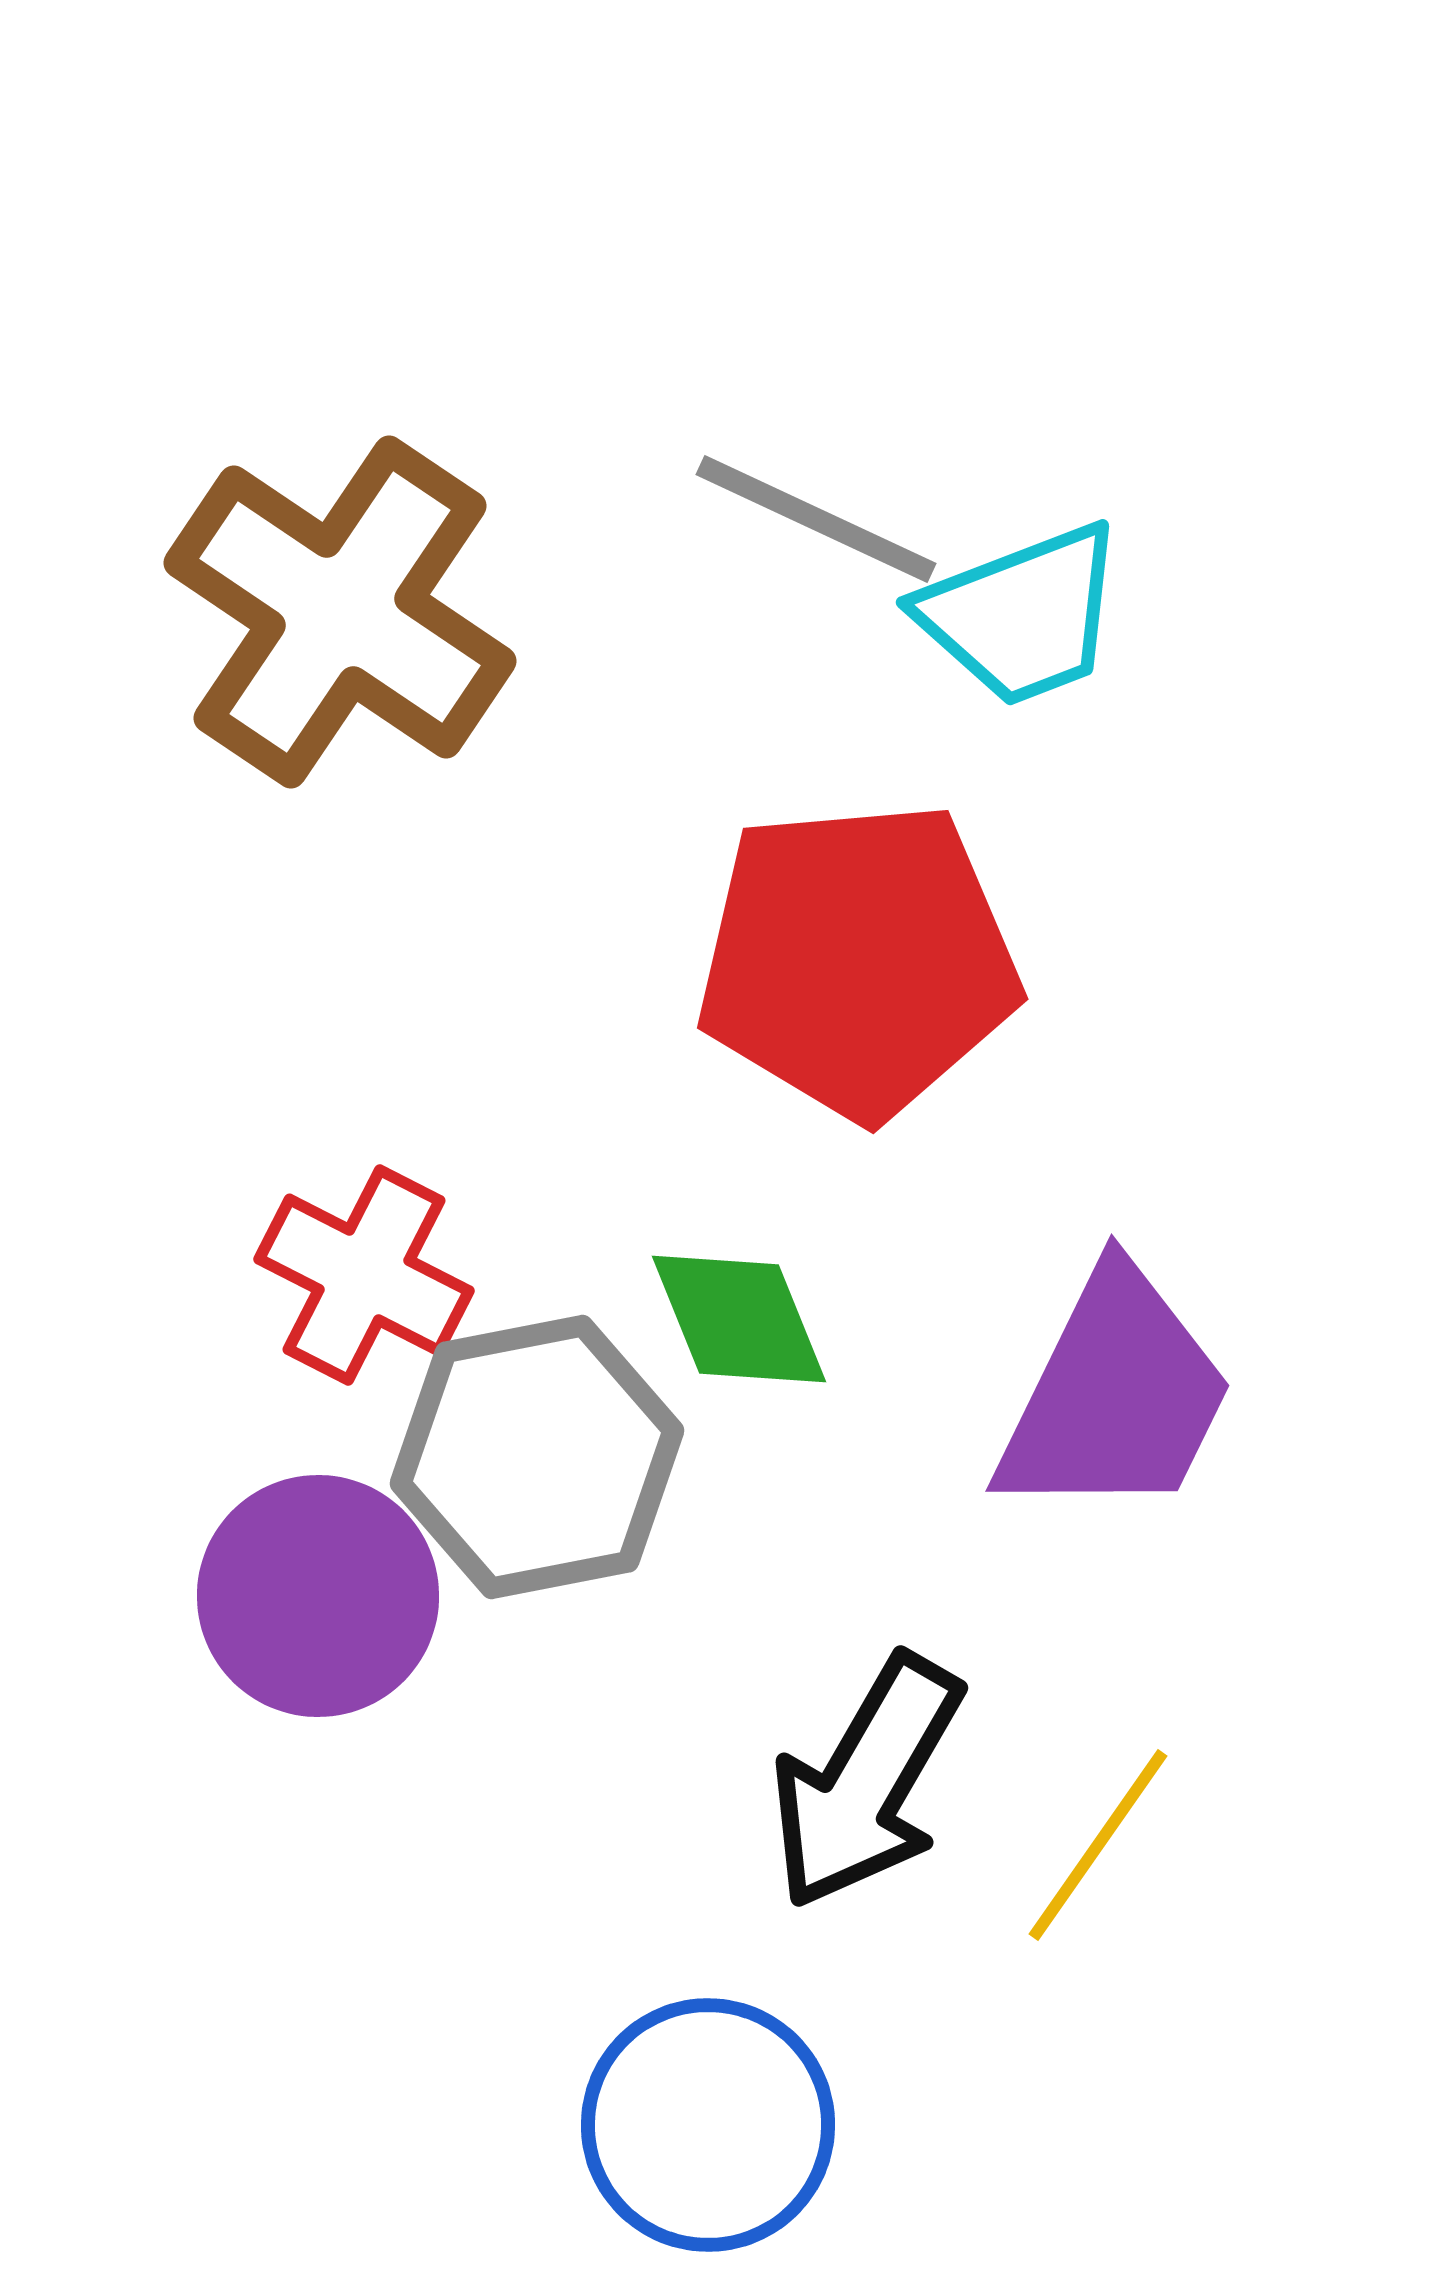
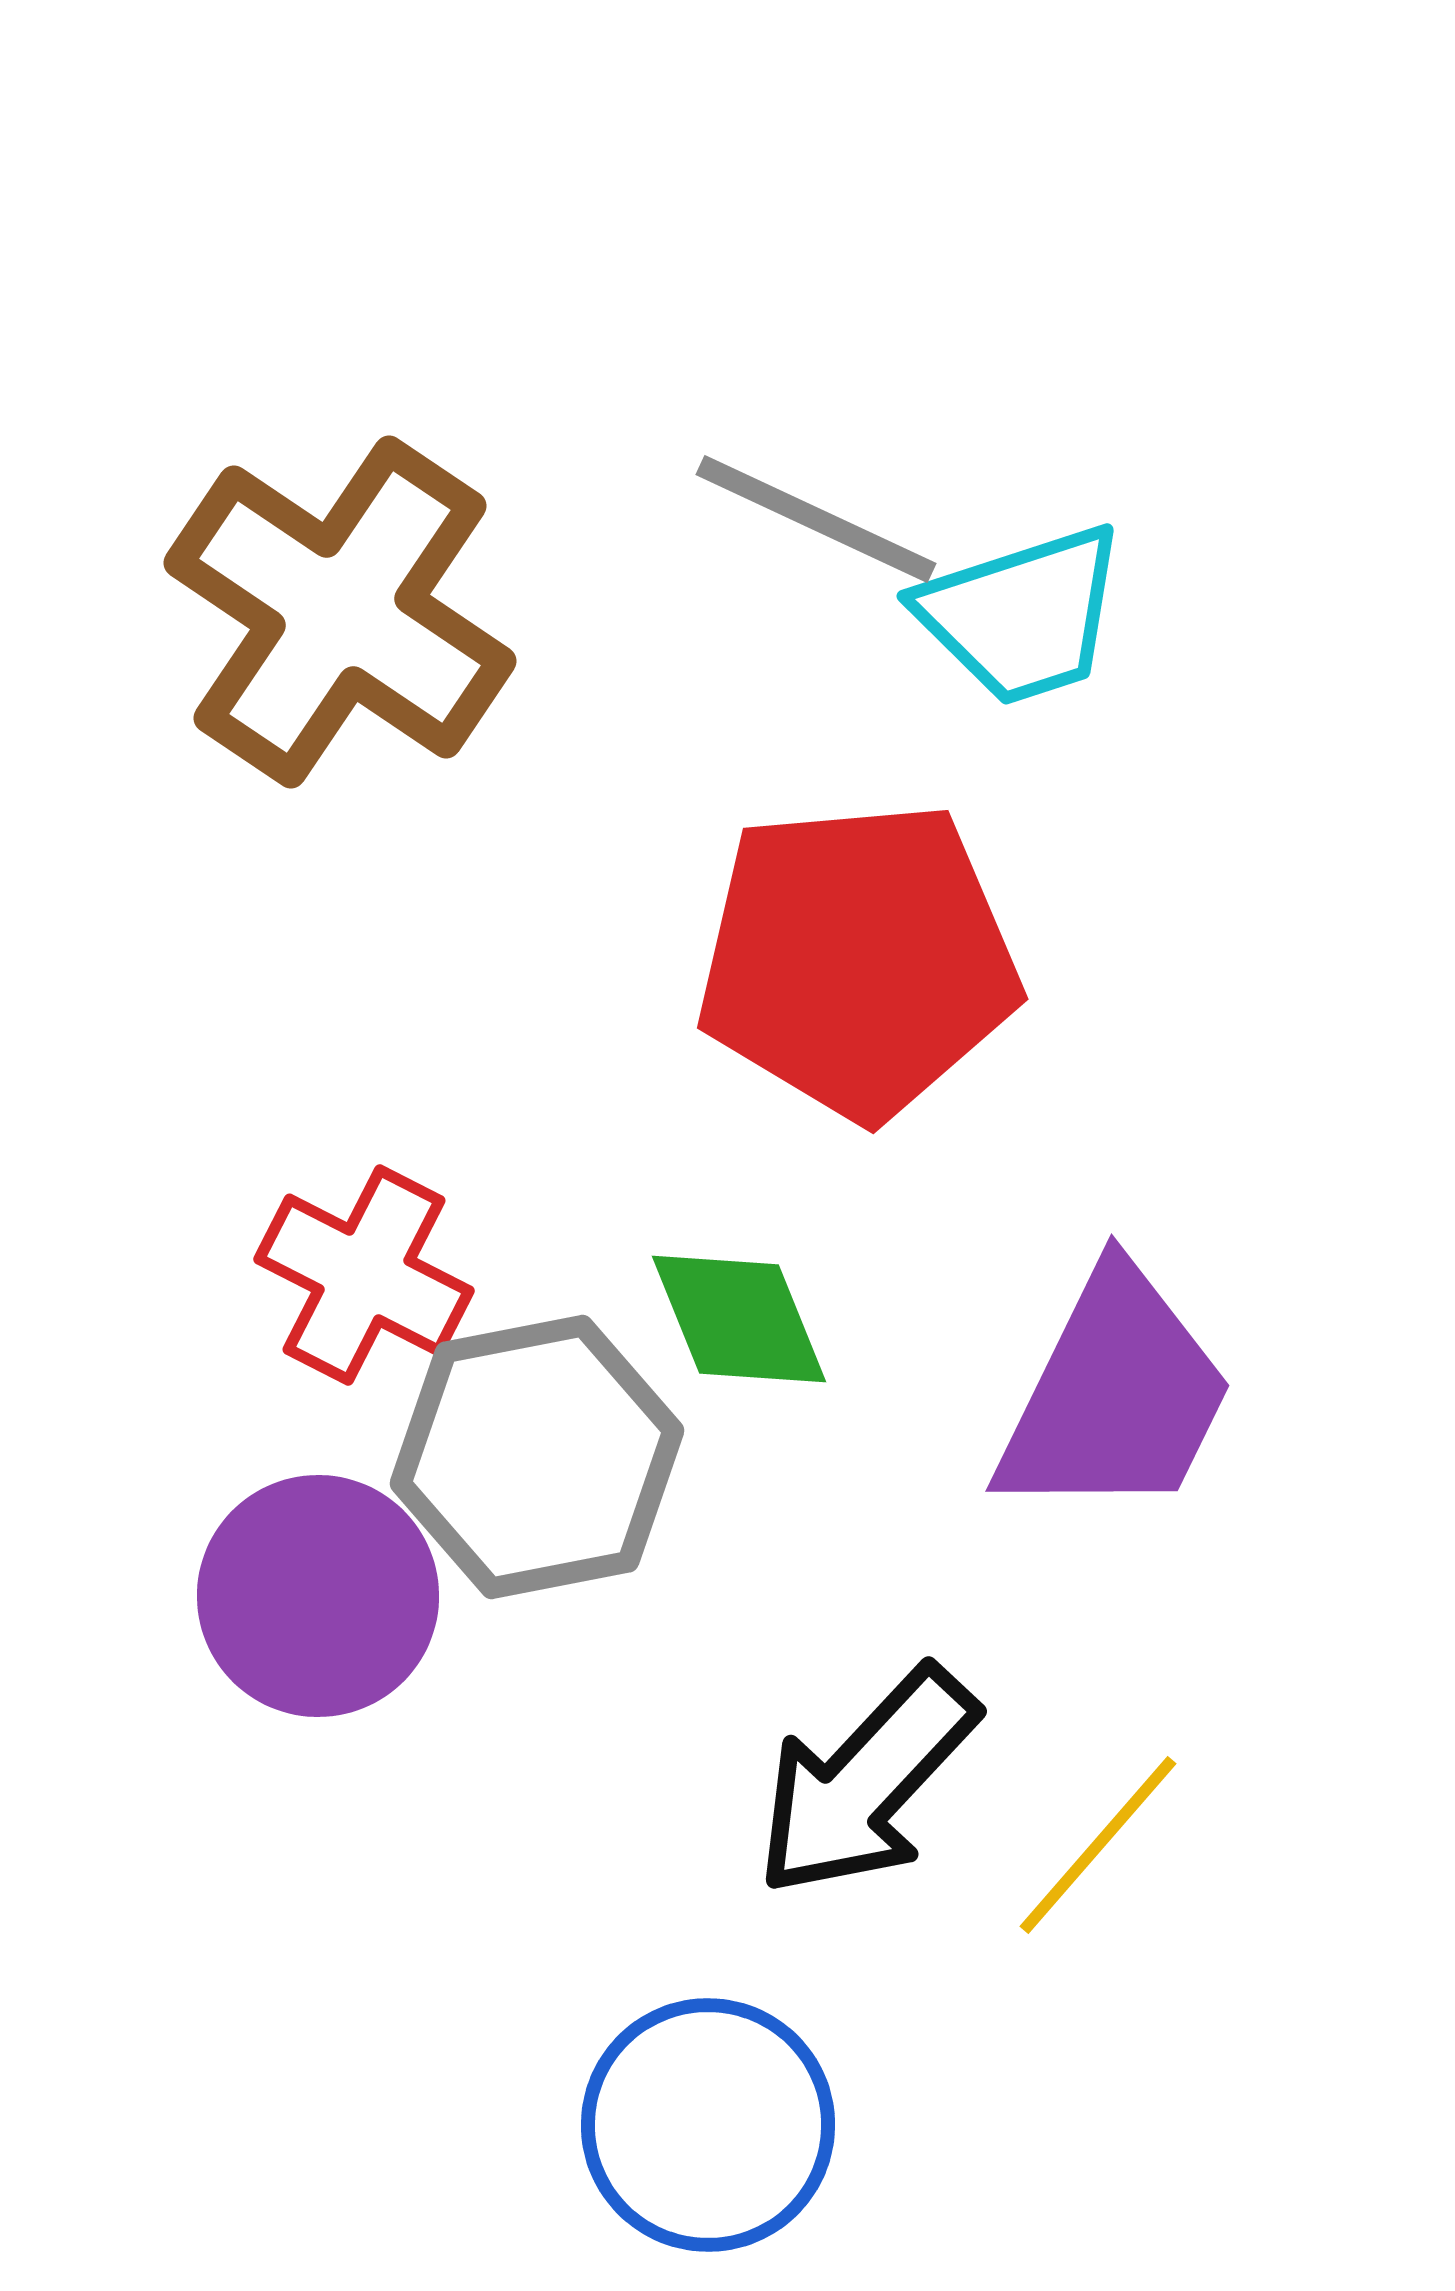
cyan trapezoid: rotated 3 degrees clockwise
black arrow: rotated 13 degrees clockwise
yellow line: rotated 6 degrees clockwise
